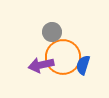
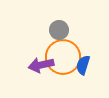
gray circle: moved 7 px right, 2 px up
